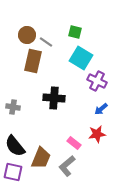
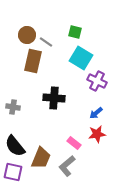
blue arrow: moved 5 px left, 4 px down
